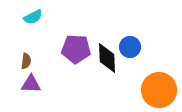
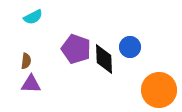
purple pentagon: rotated 16 degrees clockwise
black diamond: moved 3 px left, 1 px down
